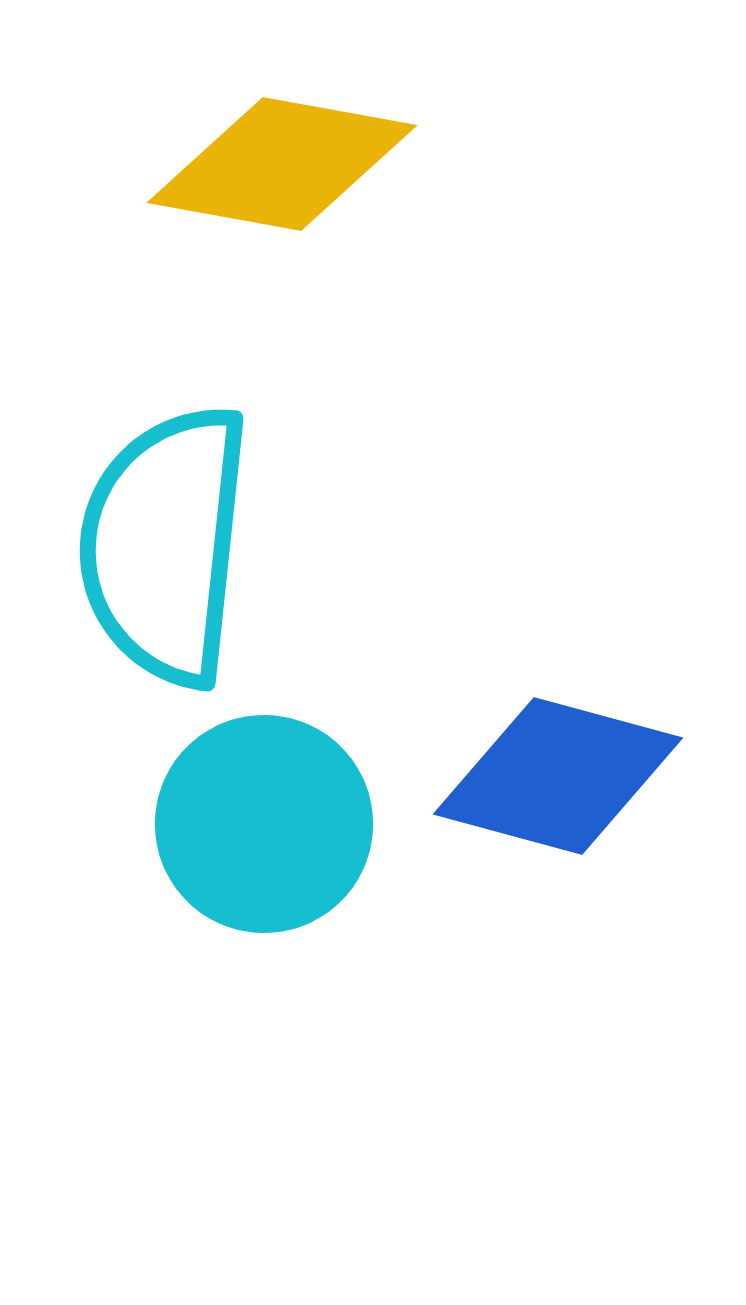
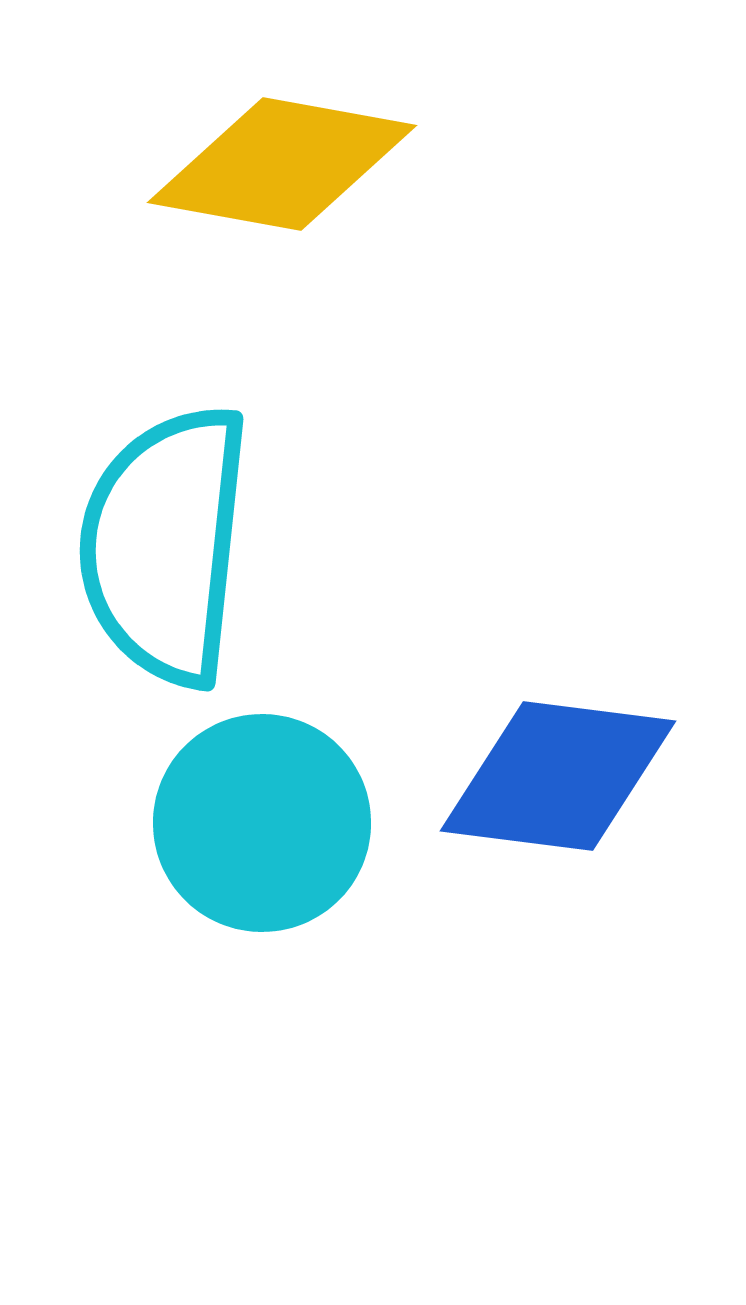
blue diamond: rotated 8 degrees counterclockwise
cyan circle: moved 2 px left, 1 px up
